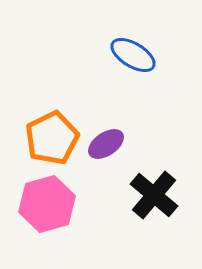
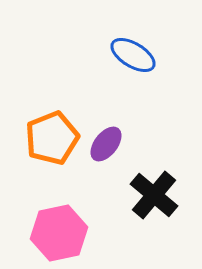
orange pentagon: rotated 4 degrees clockwise
purple ellipse: rotated 18 degrees counterclockwise
pink hexagon: moved 12 px right, 29 px down; rotated 4 degrees clockwise
